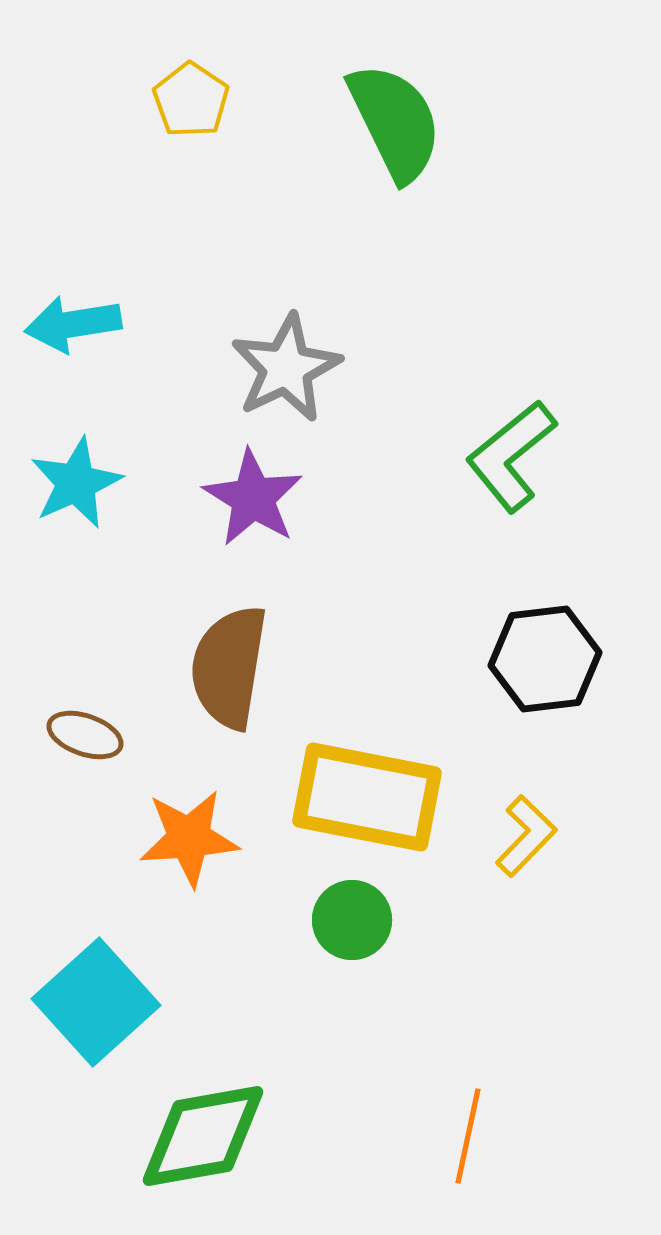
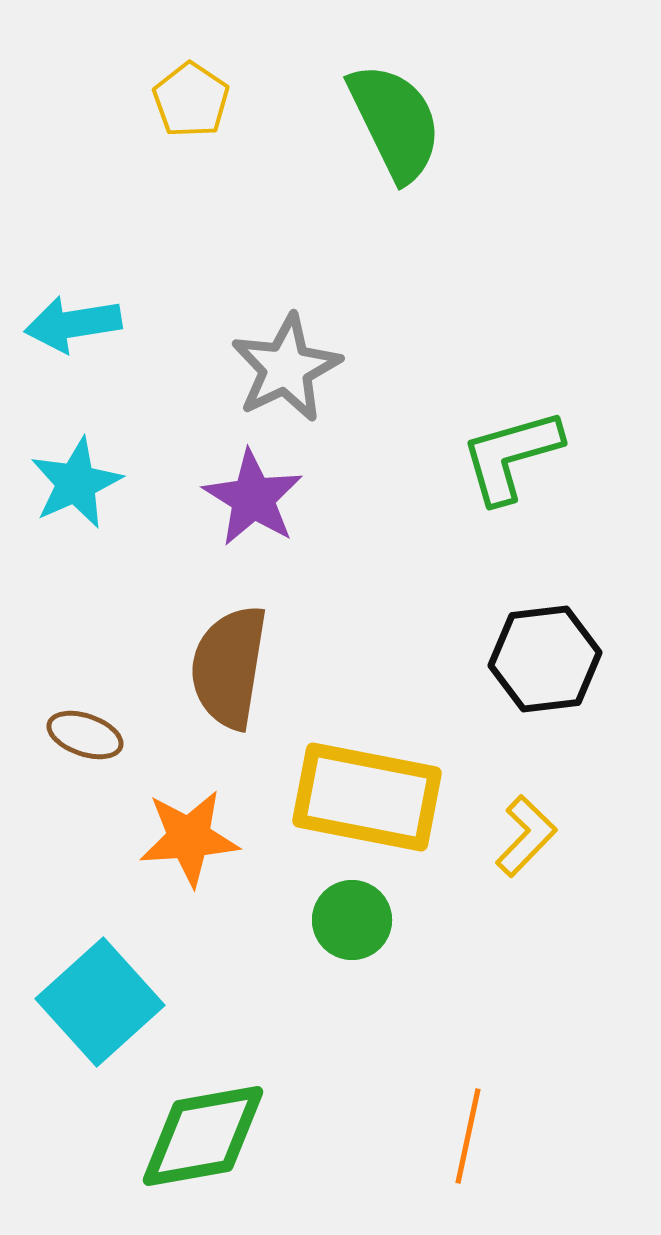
green L-shape: rotated 23 degrees clockwise
cyan square: moved 4 px right
